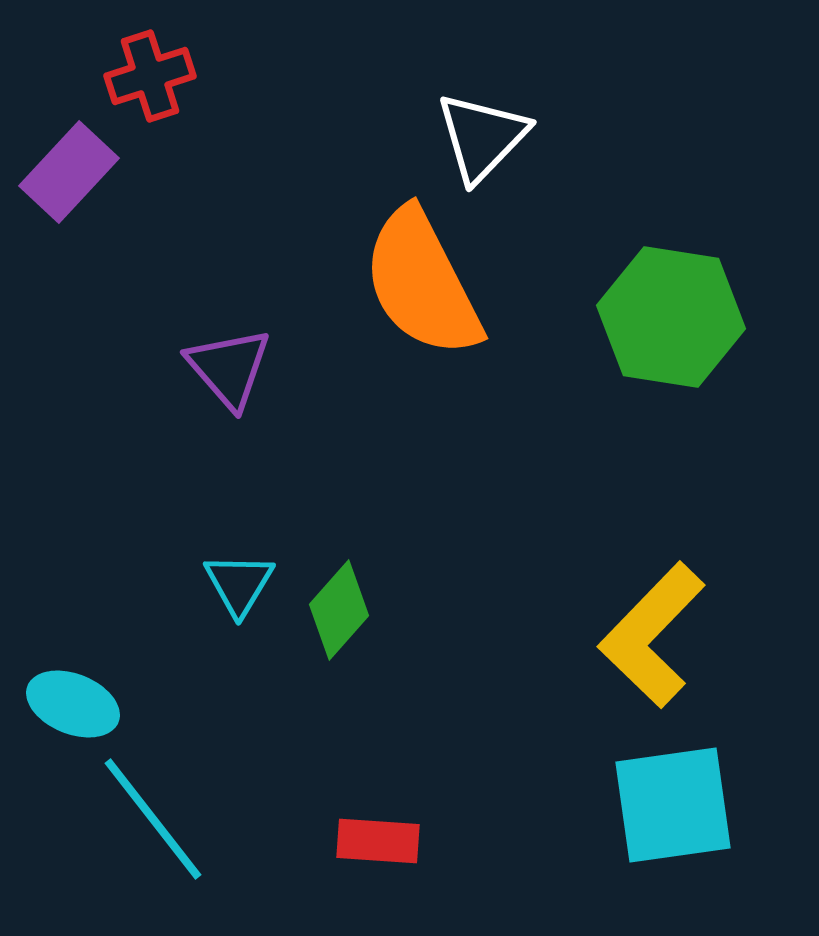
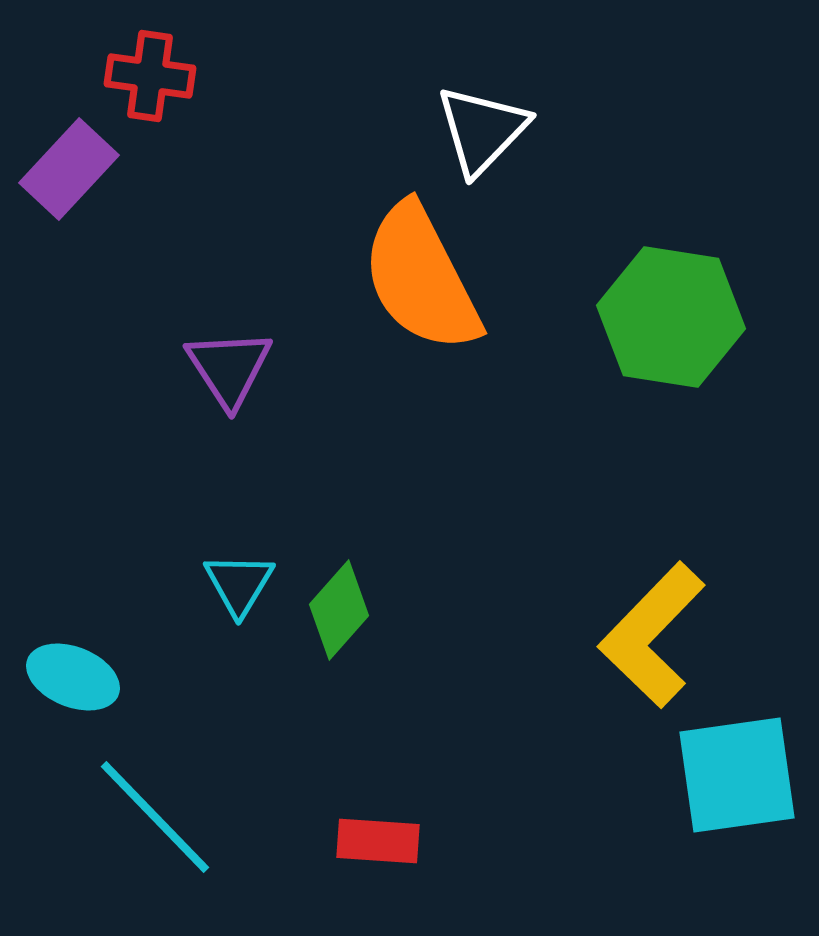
red cross: rotated 26 degrees clockwise
white triangle: moved 7 px up
purple rectangle: moved 3 px up
orange semicircle: moved 1 px left, 5 px up
purple triangle: rotated 8 degrees clockwise
cyan ellipse: moved 27 px up
cyan square: moved 64 px right, 30 px up
cyan line: moved 2 px right, 2 px up; rotated 6 degrees counterclockwise
